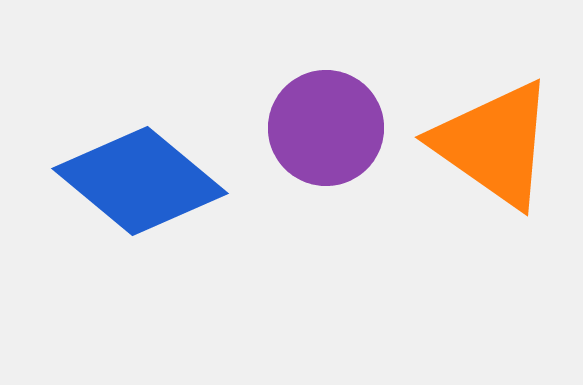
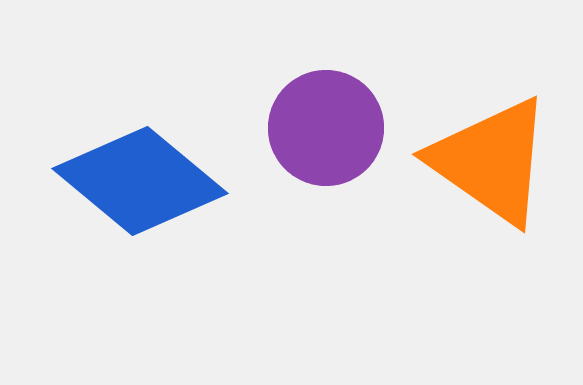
orange triangle: moved 3 px left, 17 px down
